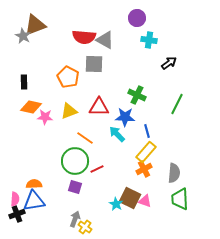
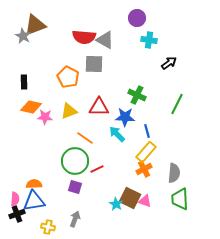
yellow cross: moved 37 px left; rotated 24 degrees counterclockwise
